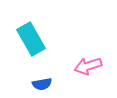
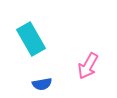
pink arrow: rotated 44 degrees counterclockwise
